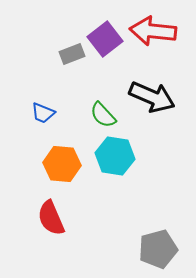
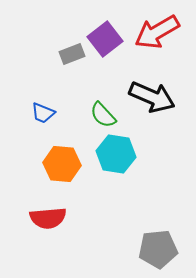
red arrow: moved 4 px right, 1 px down; rotated 36 degrees counterclockwise
cyan hexagon: moved 1 px right, 2 px up
red semicircle: moved 3 px left; rotated 72 degrees counterclockwise
gray pentagon: rotated 9 degrees clockwise
